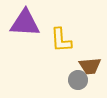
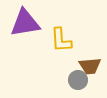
purple triangle: rotated 12 degrees counterclockwise
